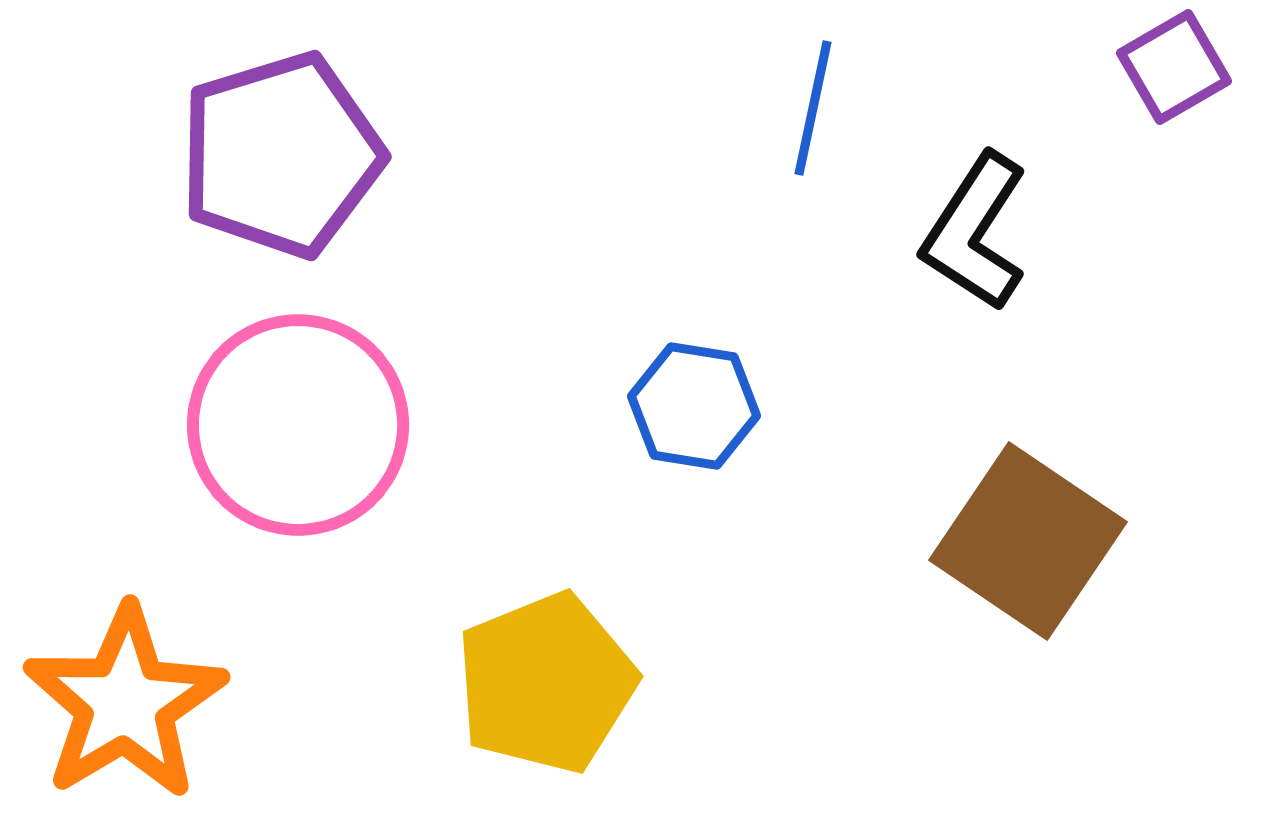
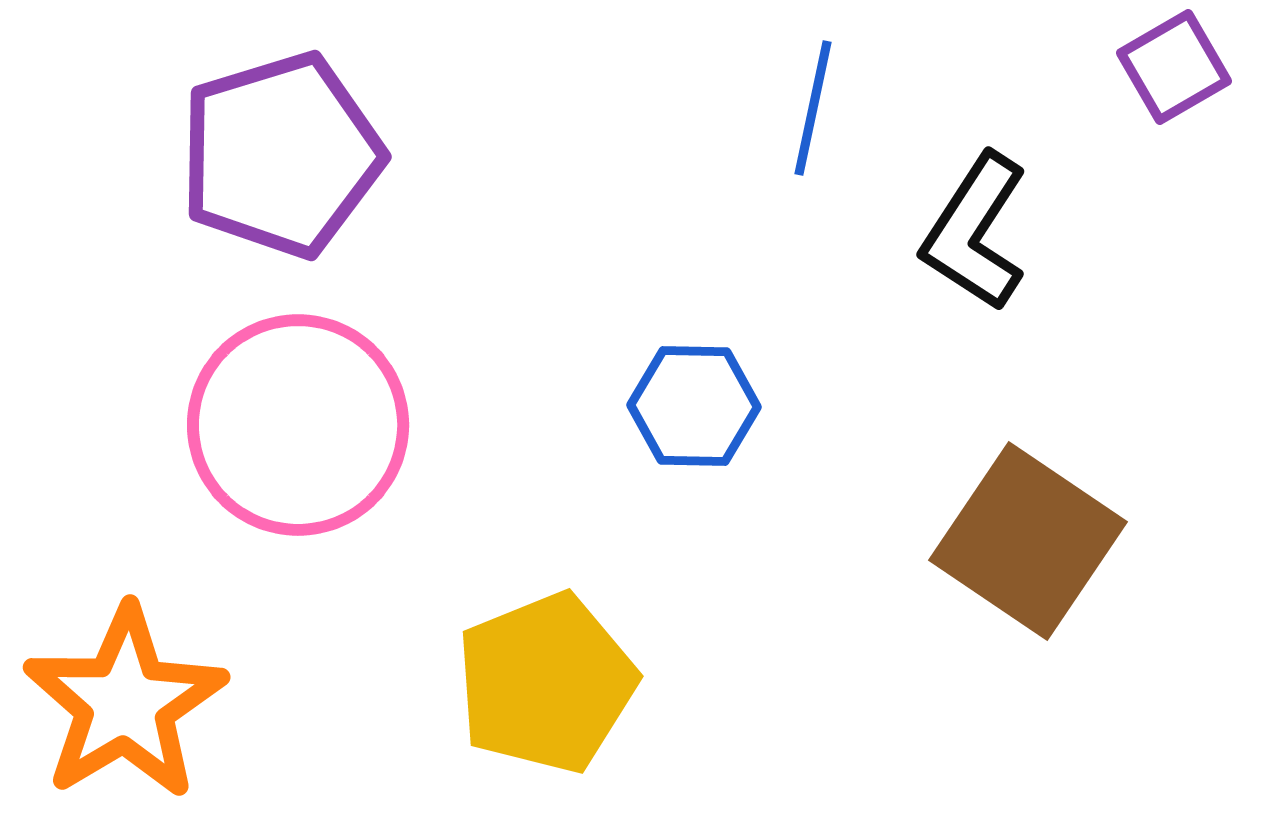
blue hexagon: rotated 8 degrees counterclockwise
